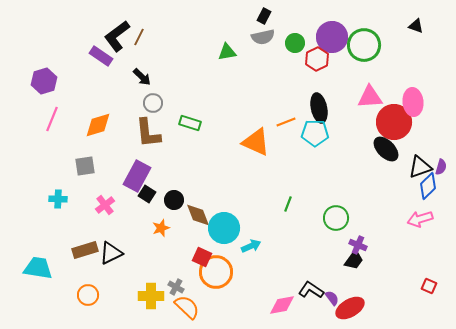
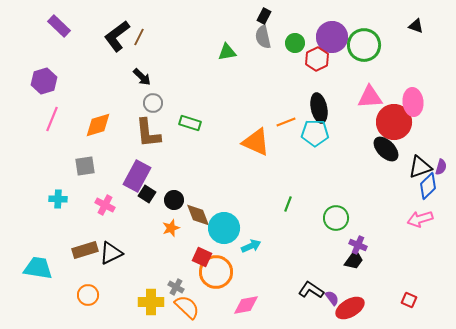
gray semicircle at (263, 37): rotated 90 degrees clockwise
purple rectangle at (101, 56): moved 42 px left, 30 px up; rotated 10 degrees clockwise
pink cross at (105, 205): rotated 24 degrees counterclockwise
orange star at (161, 228): moved 10 px right
red square at (429, 286): moved 20 px left, 14 px down
yellow cross at (151, 296): moved 6 px down
pink diamond at (282, 305): moved 36 px left
